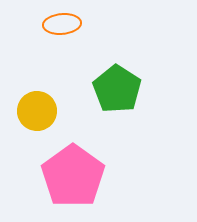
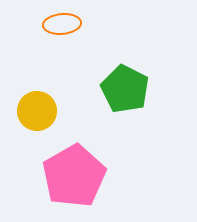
green pentagon: moved 8 px right; rotated 6 degrees counterclockwise
pink pentagon: moved 1 px right; rotated 6 degrees clockwise
